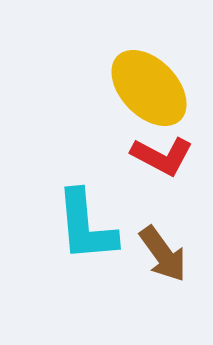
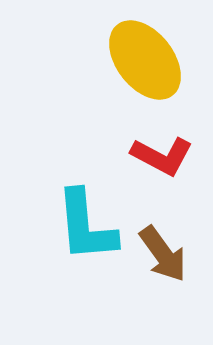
yellow ellipse: moved 4 px left, 28 px up; rotated 6 degrees clockwise
